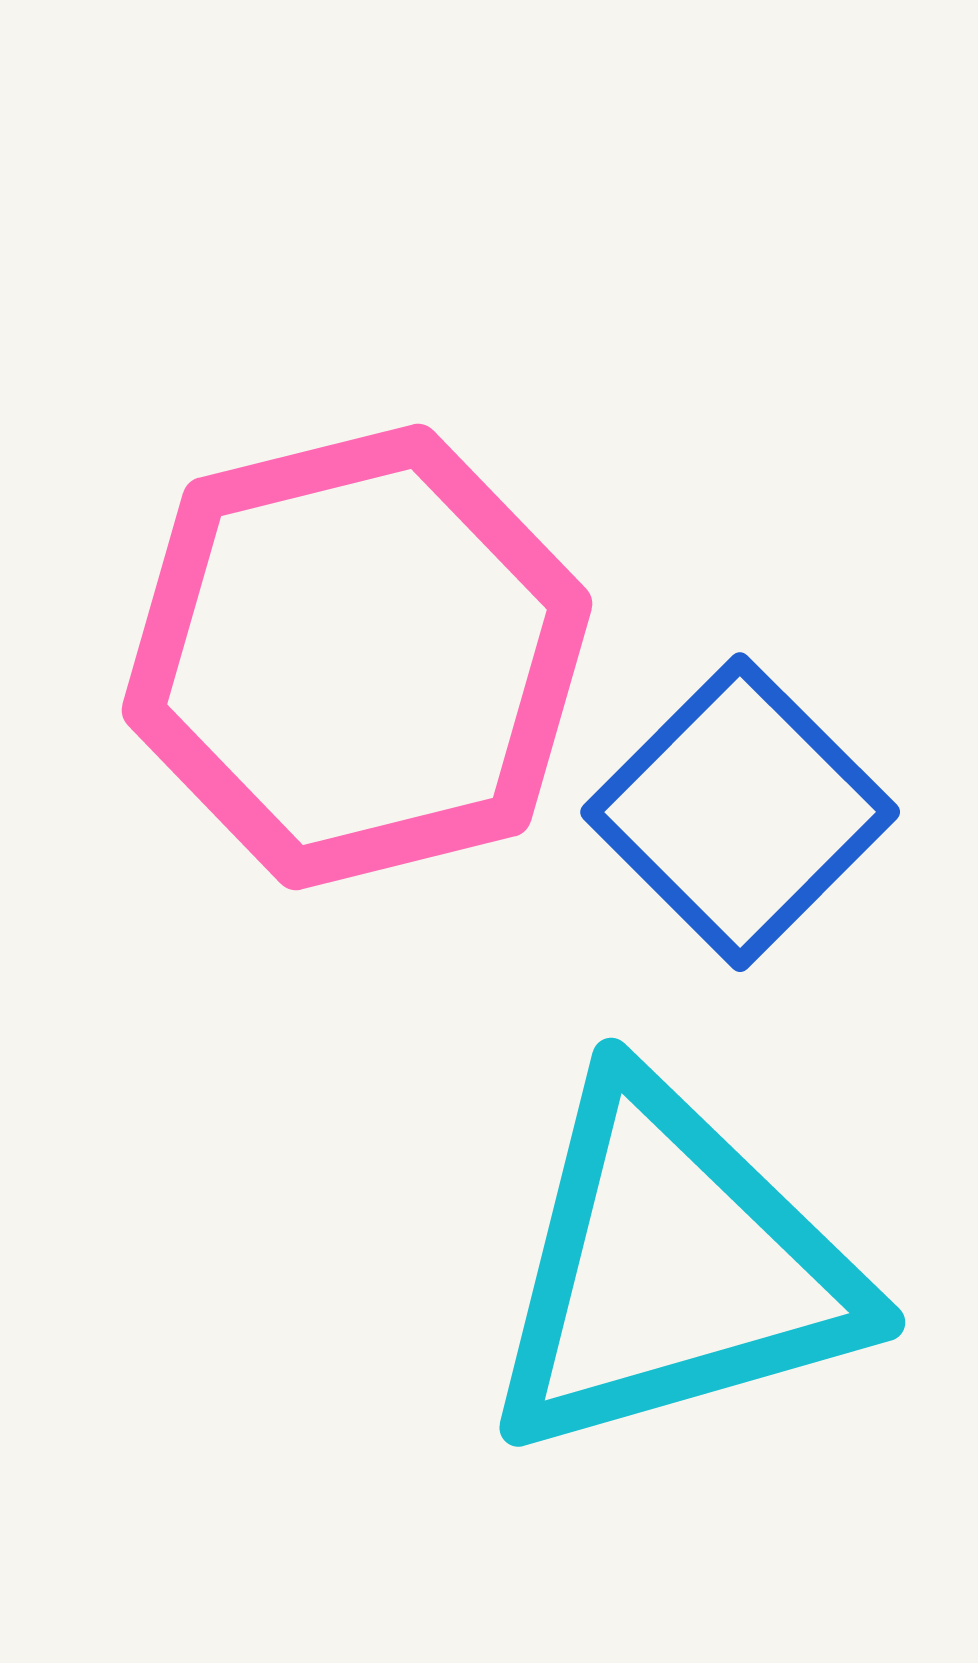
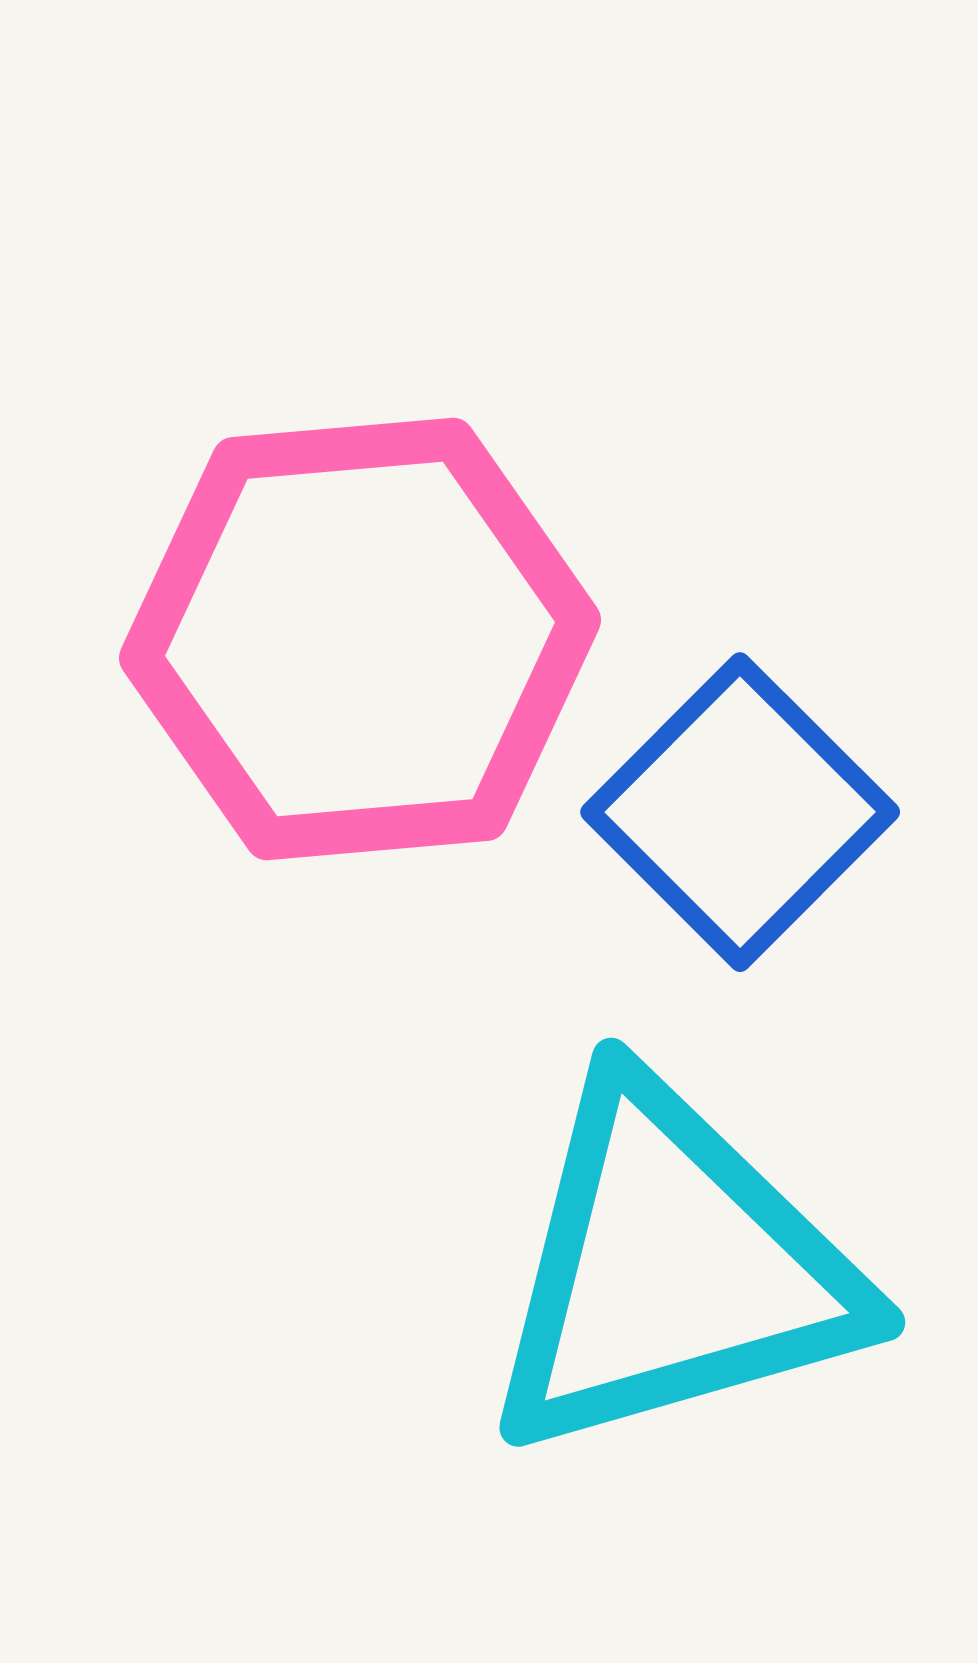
pink hexagon: moved 3 px right, 18 px up; rotated 9 degrees clockwise
